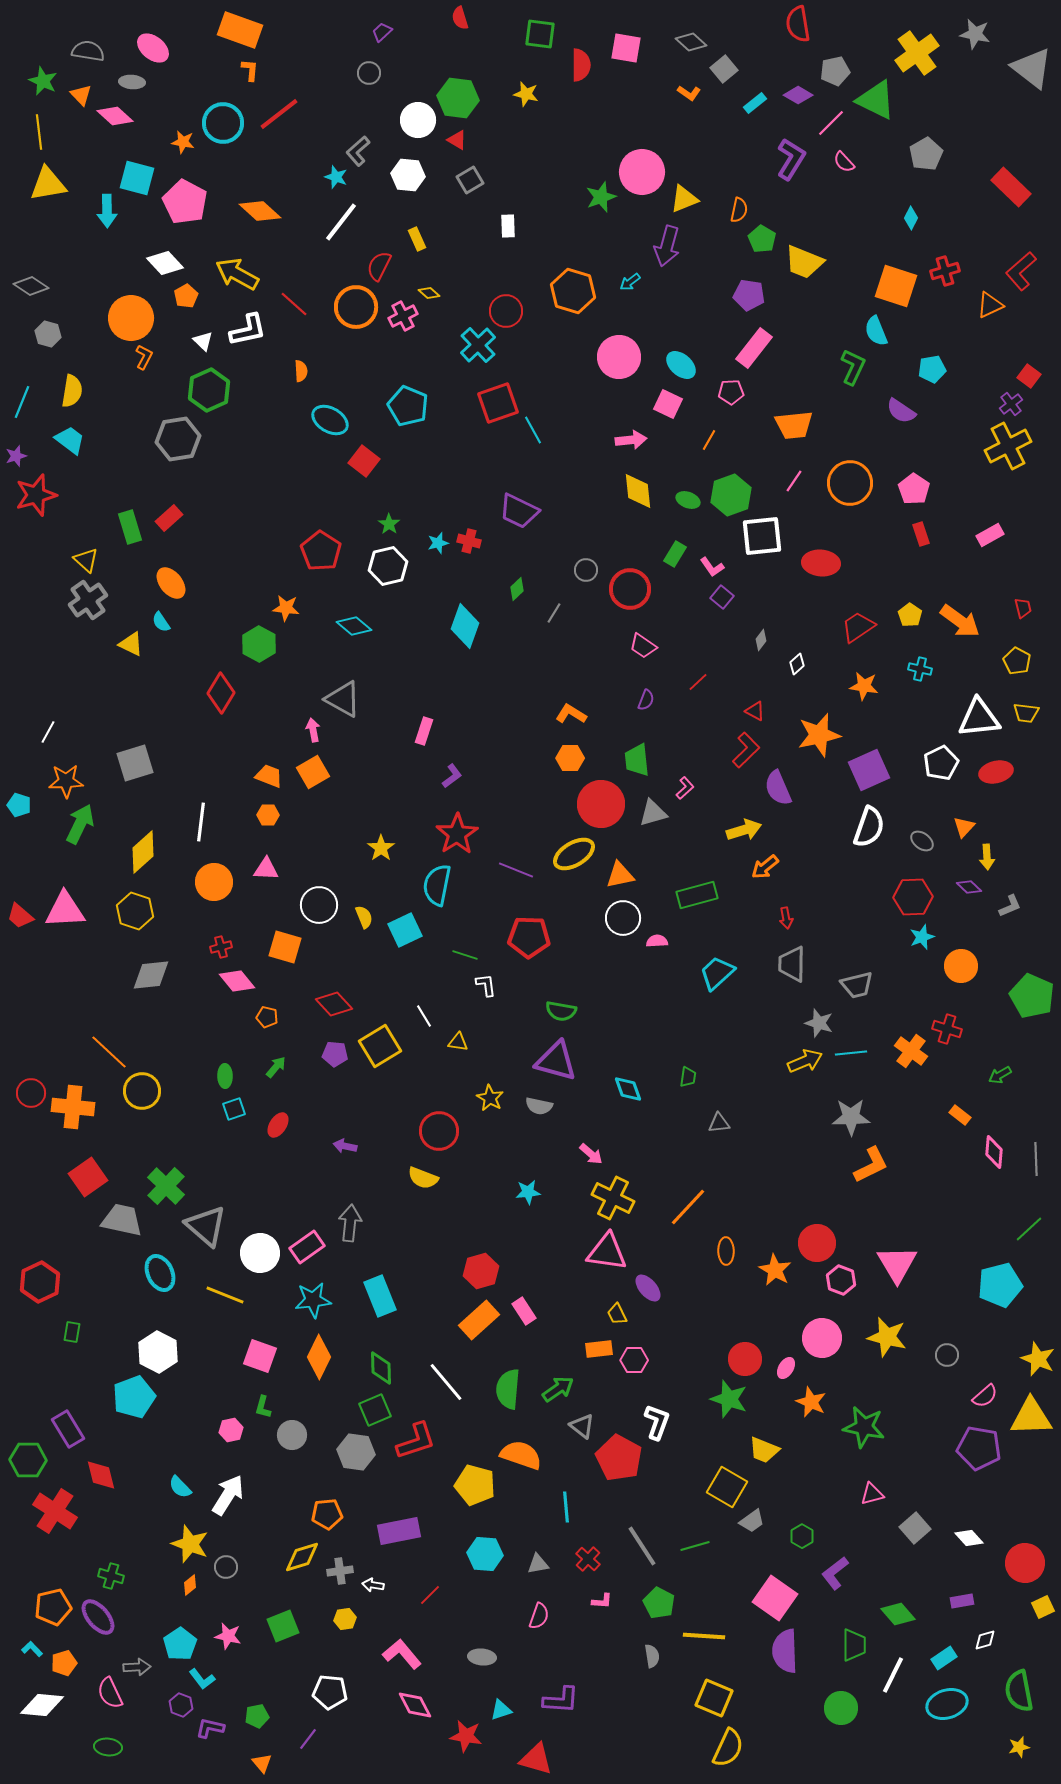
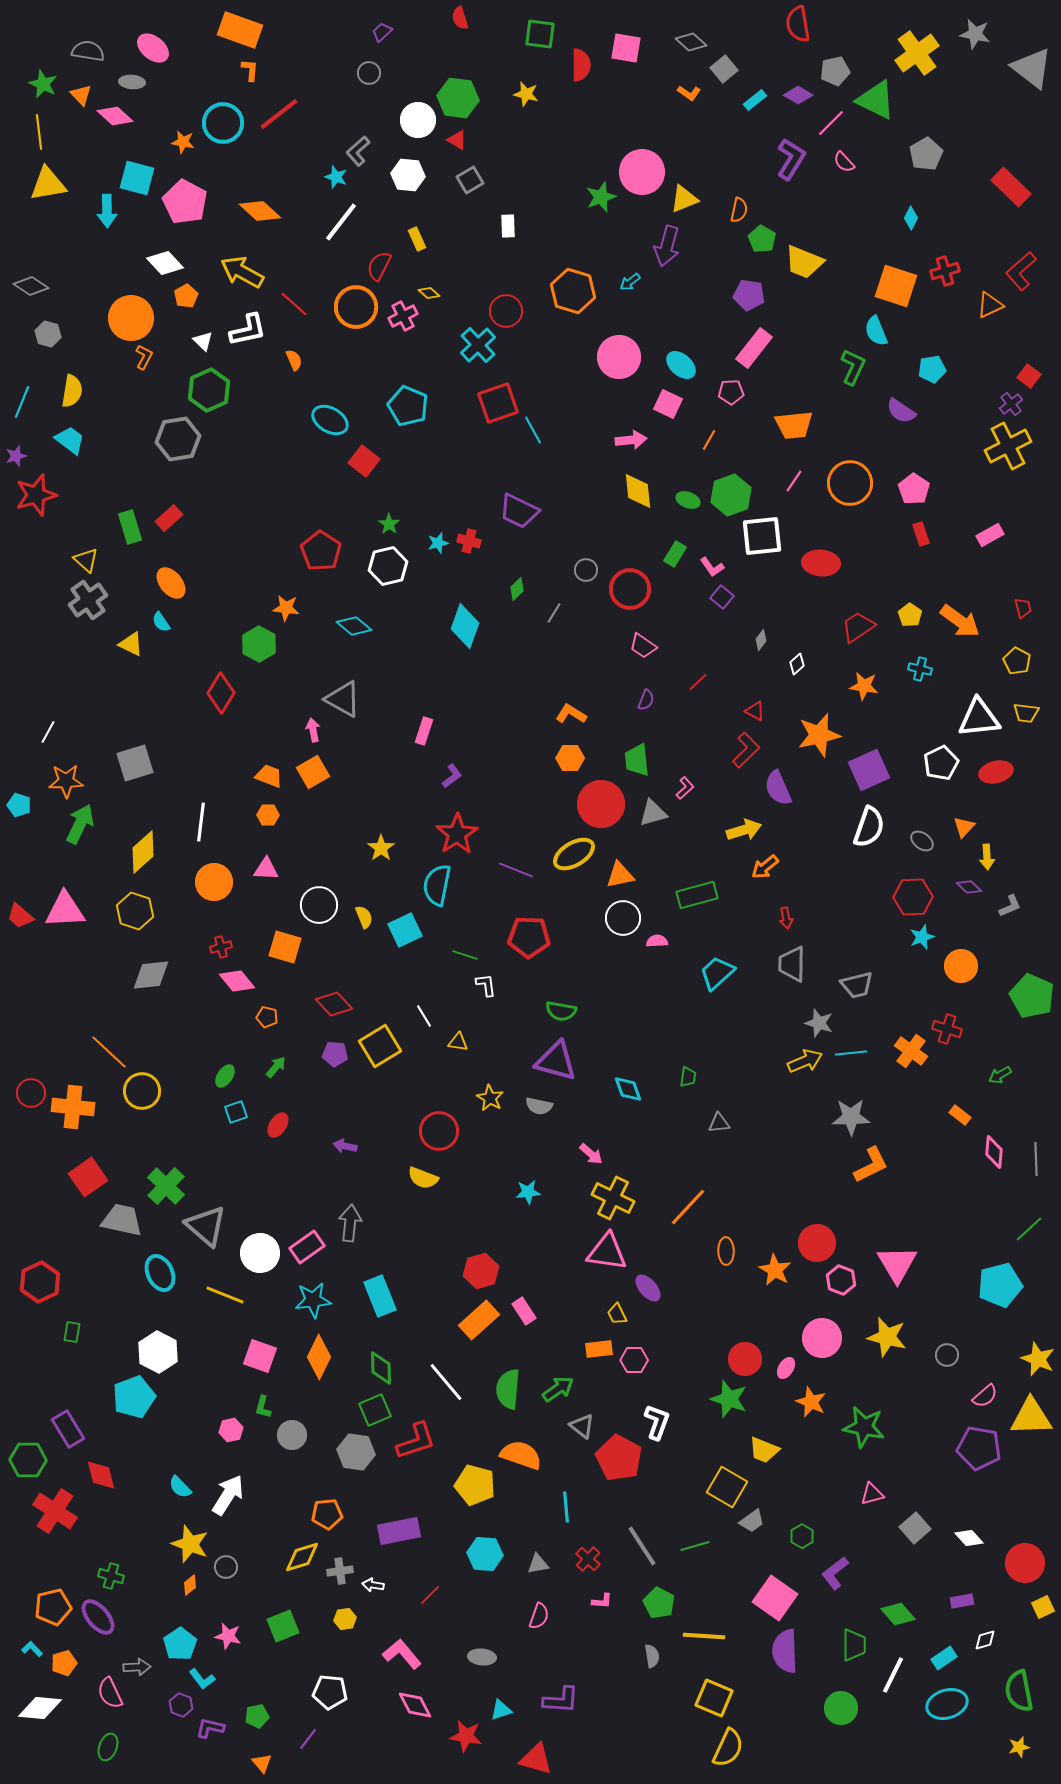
green star at (43, 81): moved 3 px down
cyan rectangle at (755, 103): moved 3 px up
yellow arrow at (237, 274): moved 5 px right, 2 px up
orange semicircle at (301, 371): moved 7 px left, 11 px up; rotated 20 degrees counterclockwise
green ellipse at (225, 1076): rotated 35 degrees clockwise
cyan square at (234, 1109): moved 2 px right, 3 px down
white diamond at (42, 1705): moved 2 px left, 3 px down
green ellipse at (108, 1747): rotated 76 degrees counterclockwise
